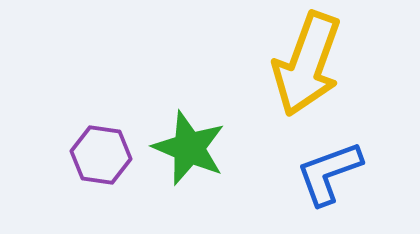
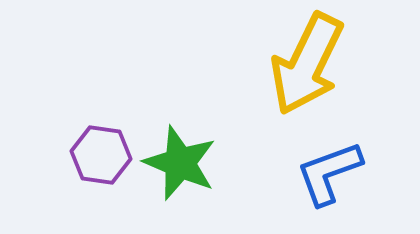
yellow arrow: rotated 6 degrees clockwise
green star: moved 9 px left, 15 px down
